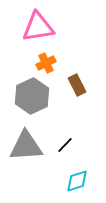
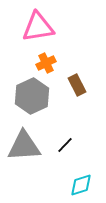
gray triangle: moved 2 px left
cyan diamond: moved 4 px right, 4 px down
